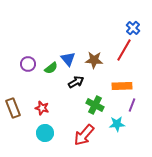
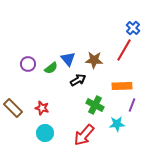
black arrow: moved 2 px right, 2 px up
brown rectangle: rotated 24 degrees counterclockwise
